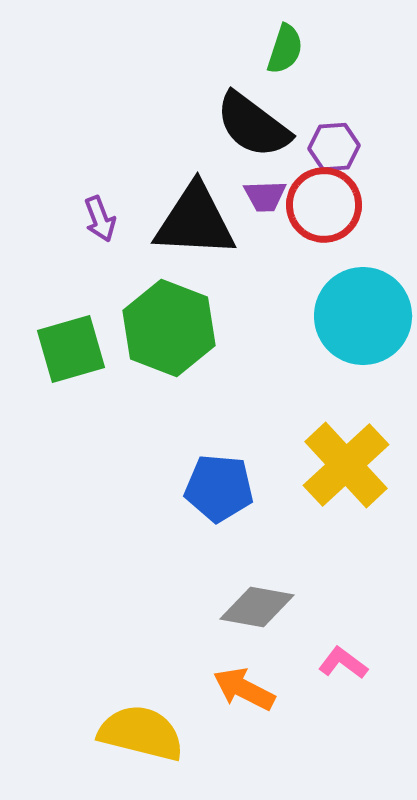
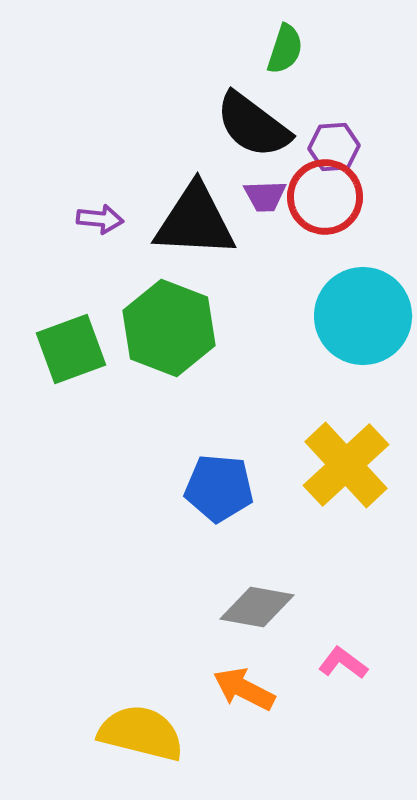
red circle: moved 1 px right, 8 px up
purple arrow: rotated 63 degrees counterclockwise
green square: rotated 4 degrees counterclockwise
